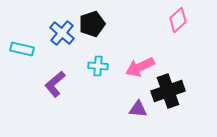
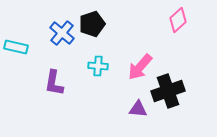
cyan rectangle: moved 6 px left, 2 px up
pink arrow: rotated 24 degrees counterclockwise
purple L-shape: moved 1 px left, 1 px up; rotated 40 degrees counterclockwise
